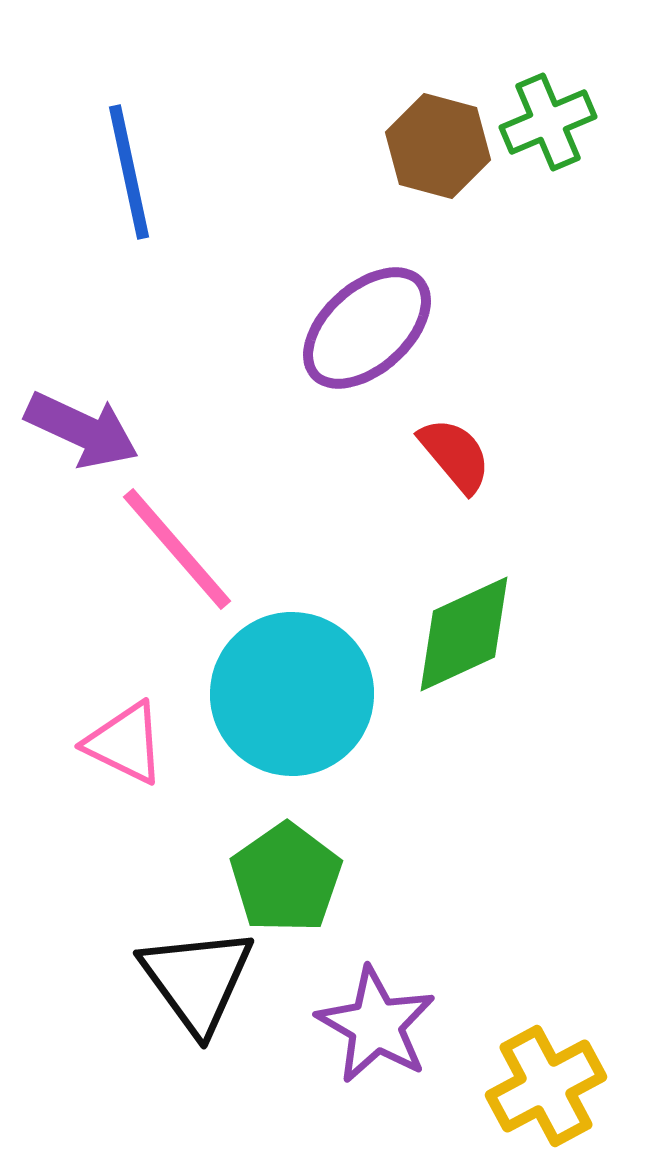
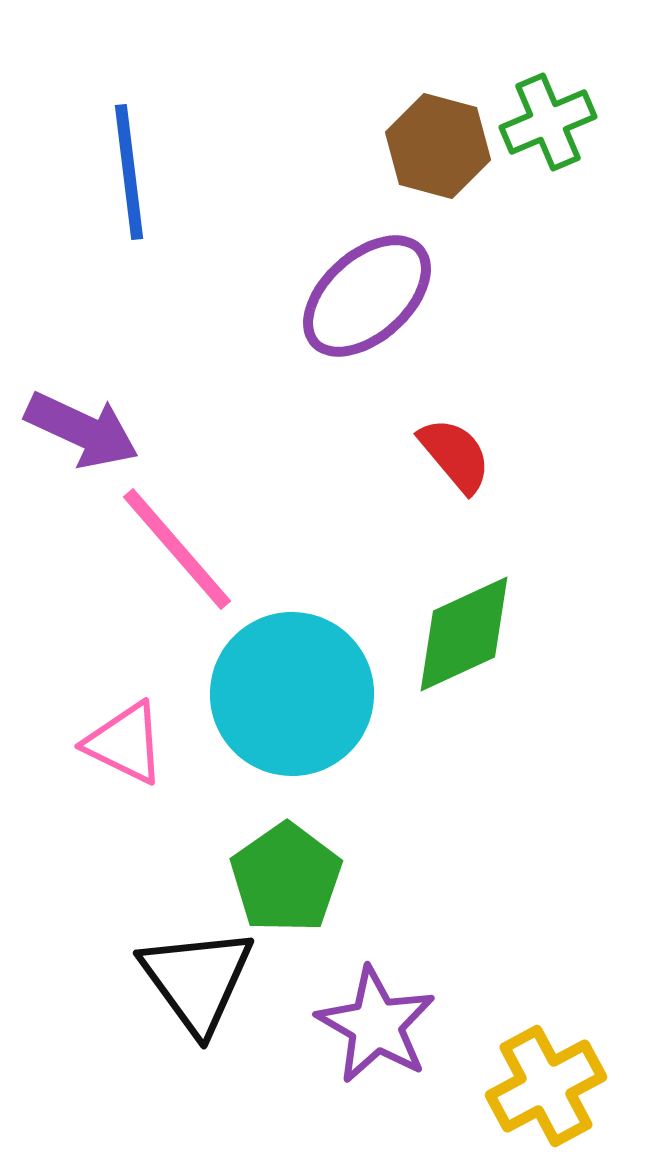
blue line: rotated 5 degrees clockwise
purple ellipse: moved 32 px up
